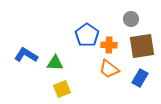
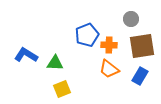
blue pentagon: rotated 15 degrees clockwise
blue rectangle: moved 2 px up
